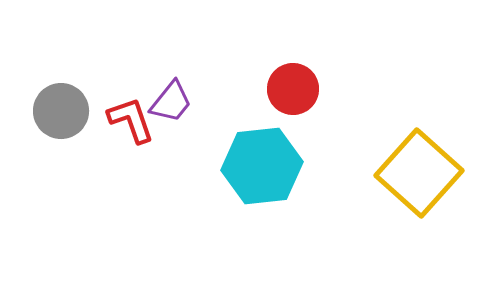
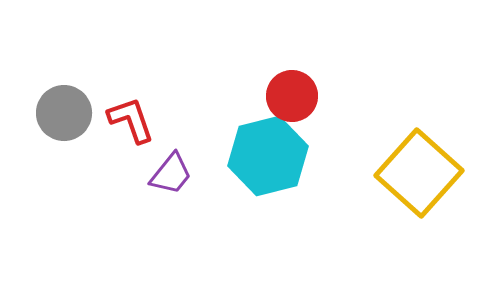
red circle: moved 1 px left, 7 px down
purple trapezoid: moved 72 px down
gray circle: moved 3 px right, 2 px down
cyan hexagon: moved 6 px right, 10 px up; rotated 8 degrees counterclockwise
